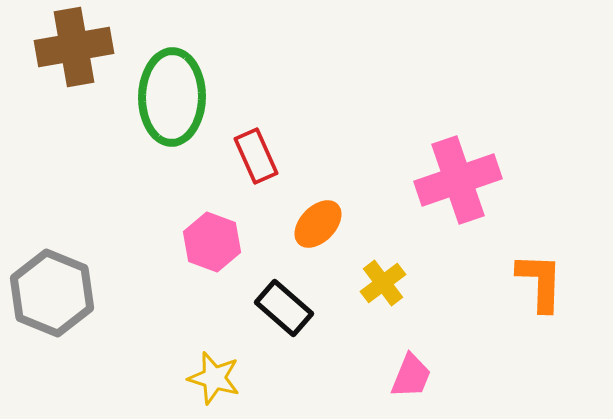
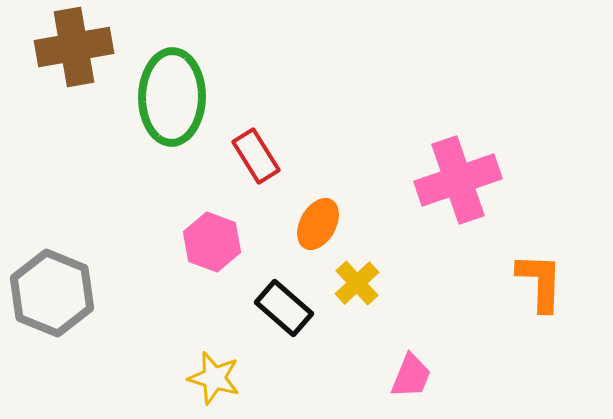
red rectangle: rotated 8 degrees counterclockwise
orange ellipse: rotated 15 degrees counterclockwise
yellow cross: moved 26 px left; rotated 6 degrees counterclockwise
